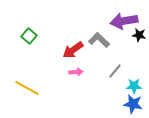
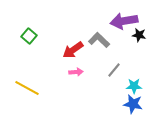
gray line: moved 1 px left, 1 px up
